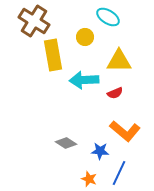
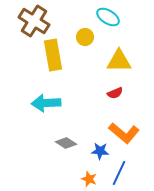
cyan arrow: moved 38 px left, 23 px down
orange L-shape: moved 1 px left, 2 px down
